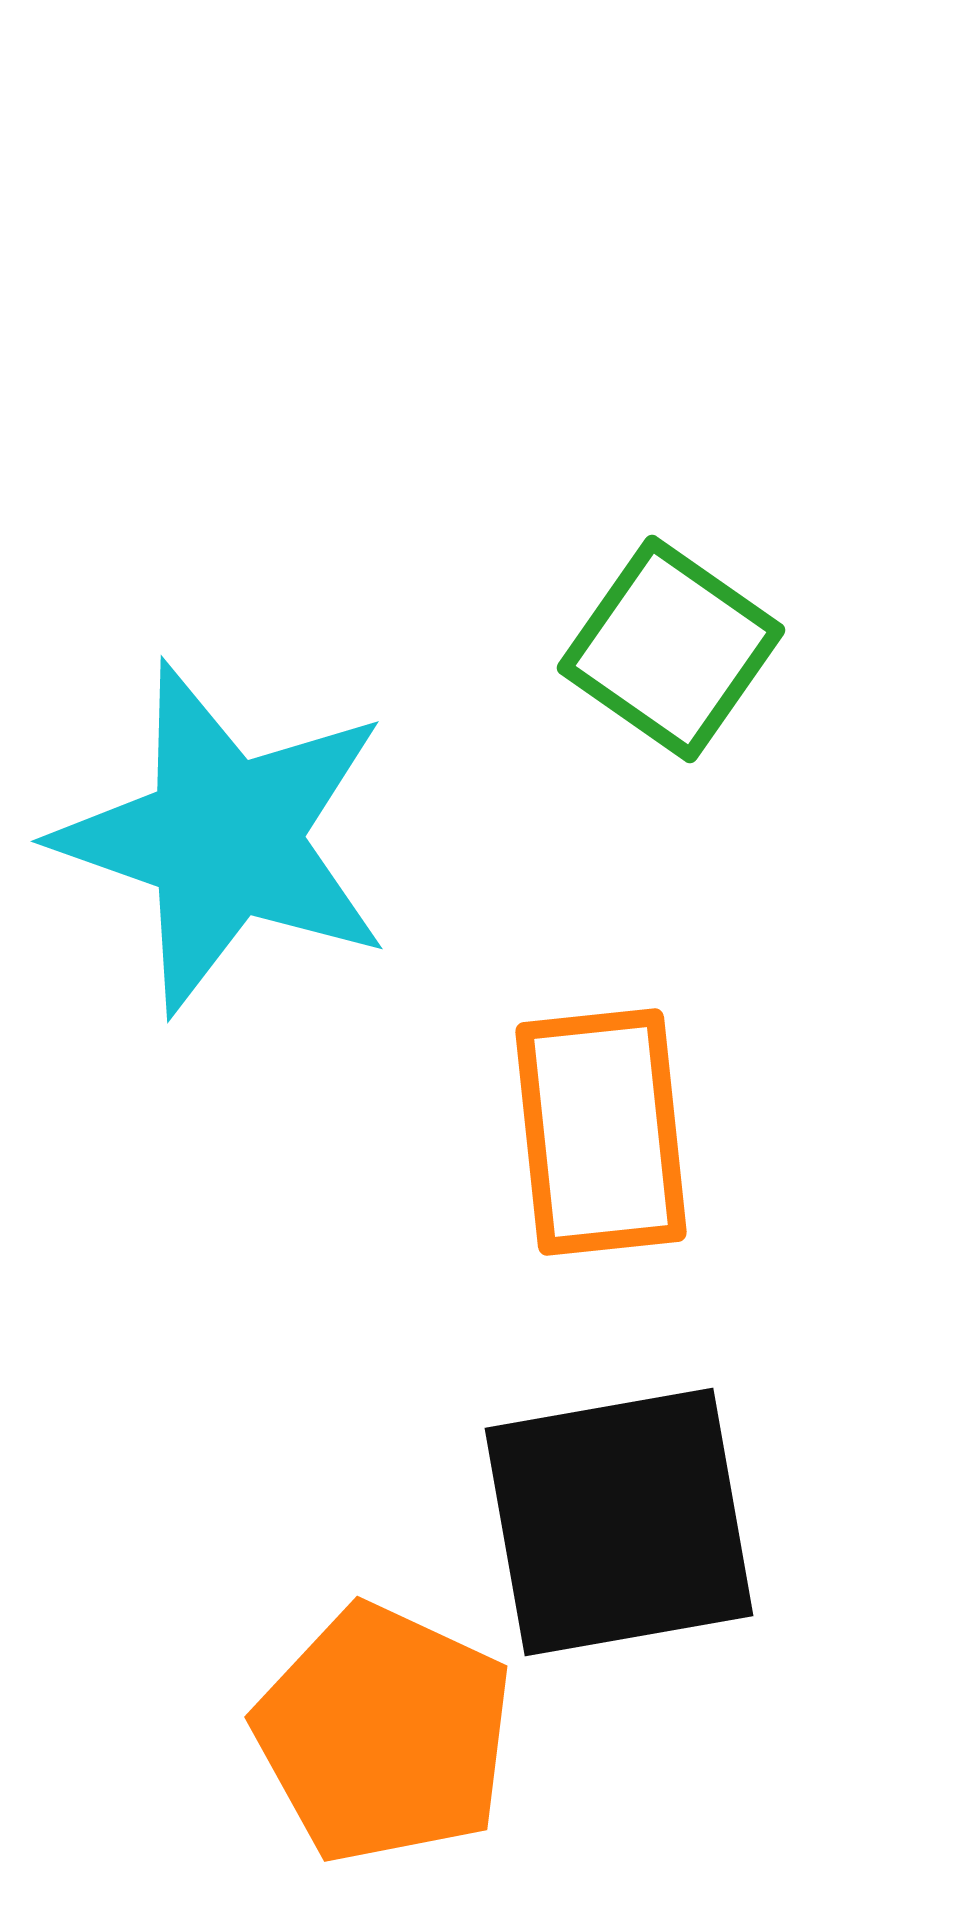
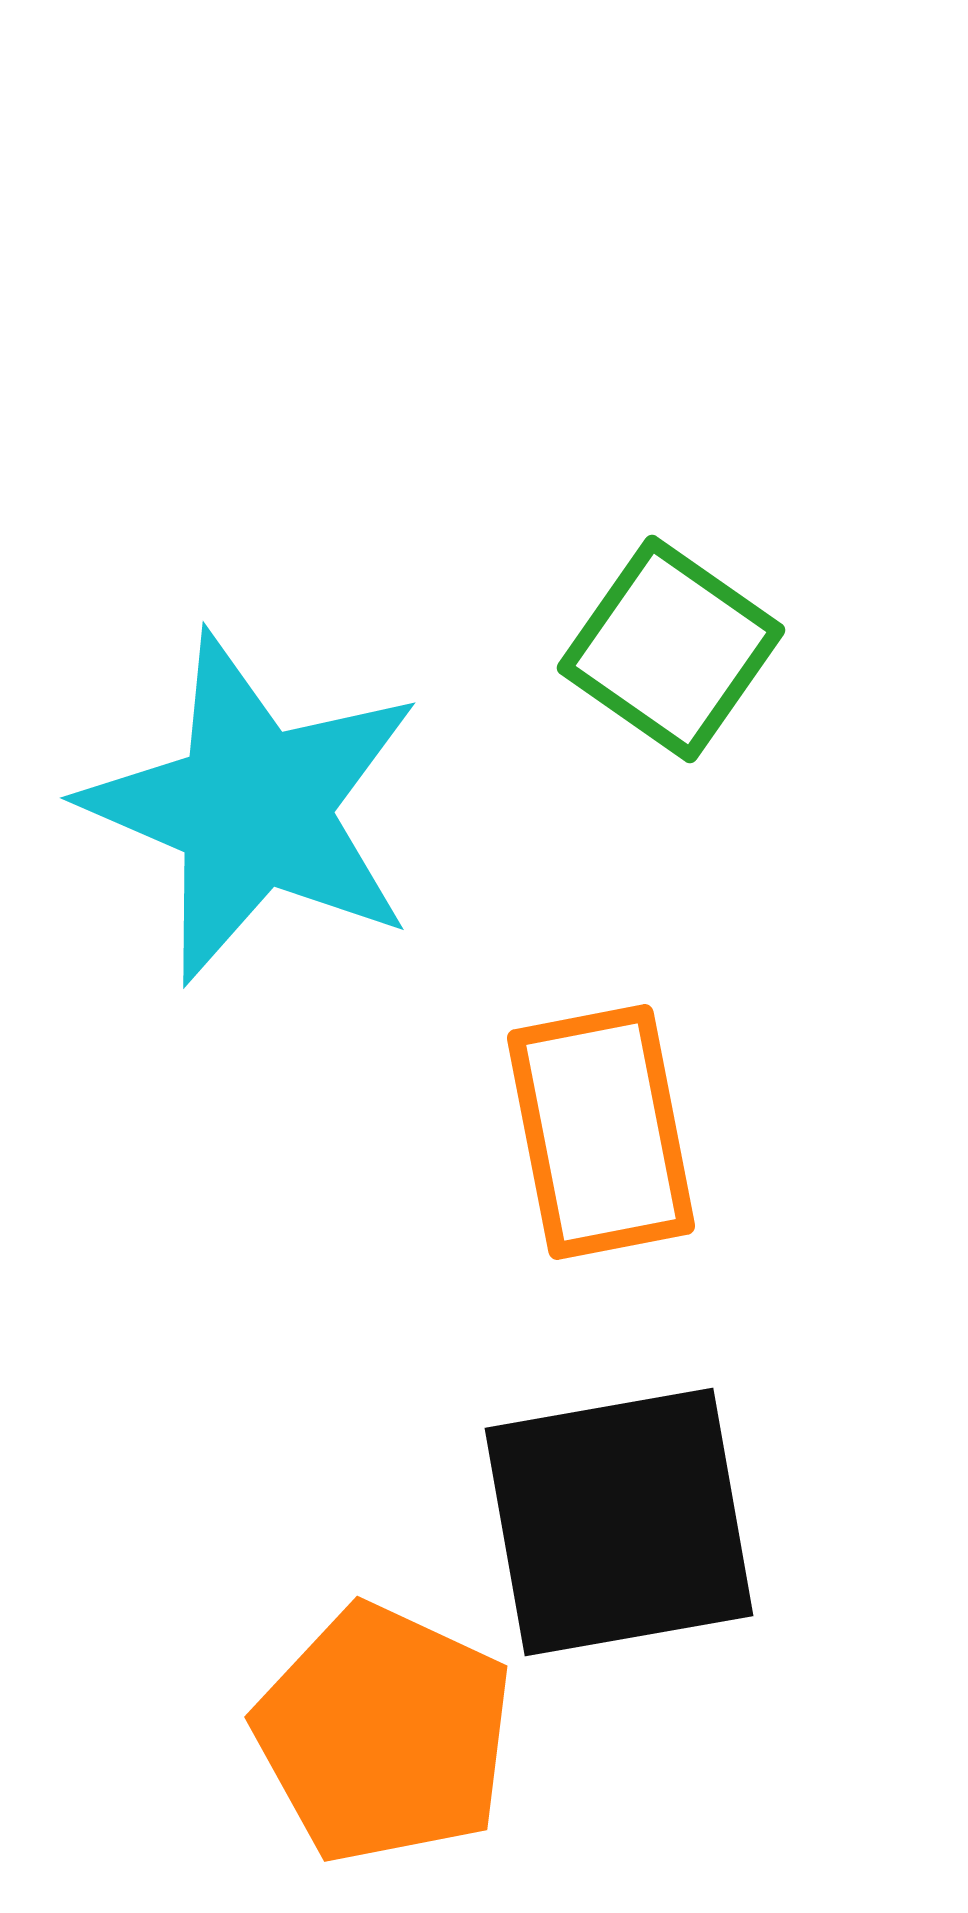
cyan star: moved 29 px right, 30 px up; rotated 4 degrees clockwise
orange rectangle: rotated 5 degrees counterclockwise
